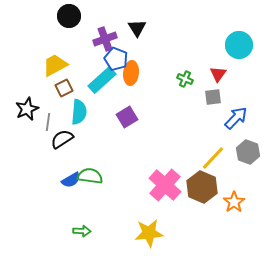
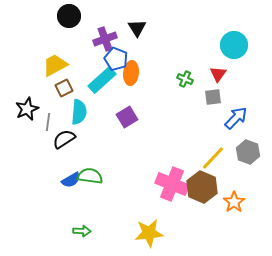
cyan circle: moved 5 px left
black semicircle: moved 2 px right
pink cross: moved 7 px right, 1 px up; rotated 20 degrees counterclockwise
